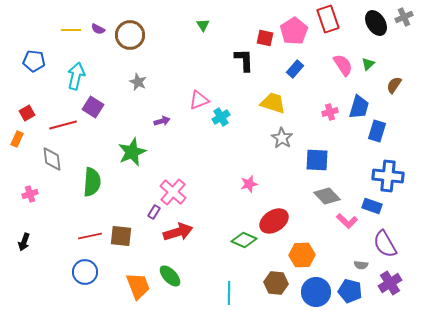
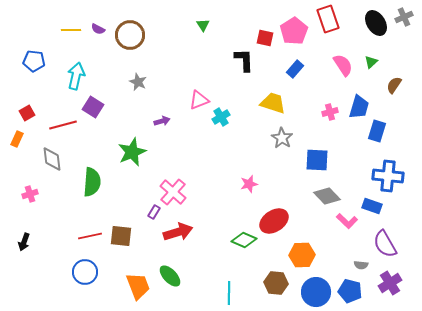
green triangle at (368, 64): moved 3 px right, 2 px up
